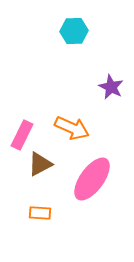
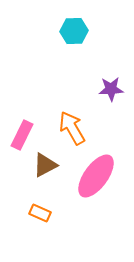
purple star: moved 2 px down; rotated 30 degrees counterclockwise
orange arrow: rotated 144 degrees counterclockwise
brown triangle: moved 5 px right, 1 px down
pink ellipse: moved 4 px right, 3 px up
orange rectangle: rotated 20 degrees clockwise
